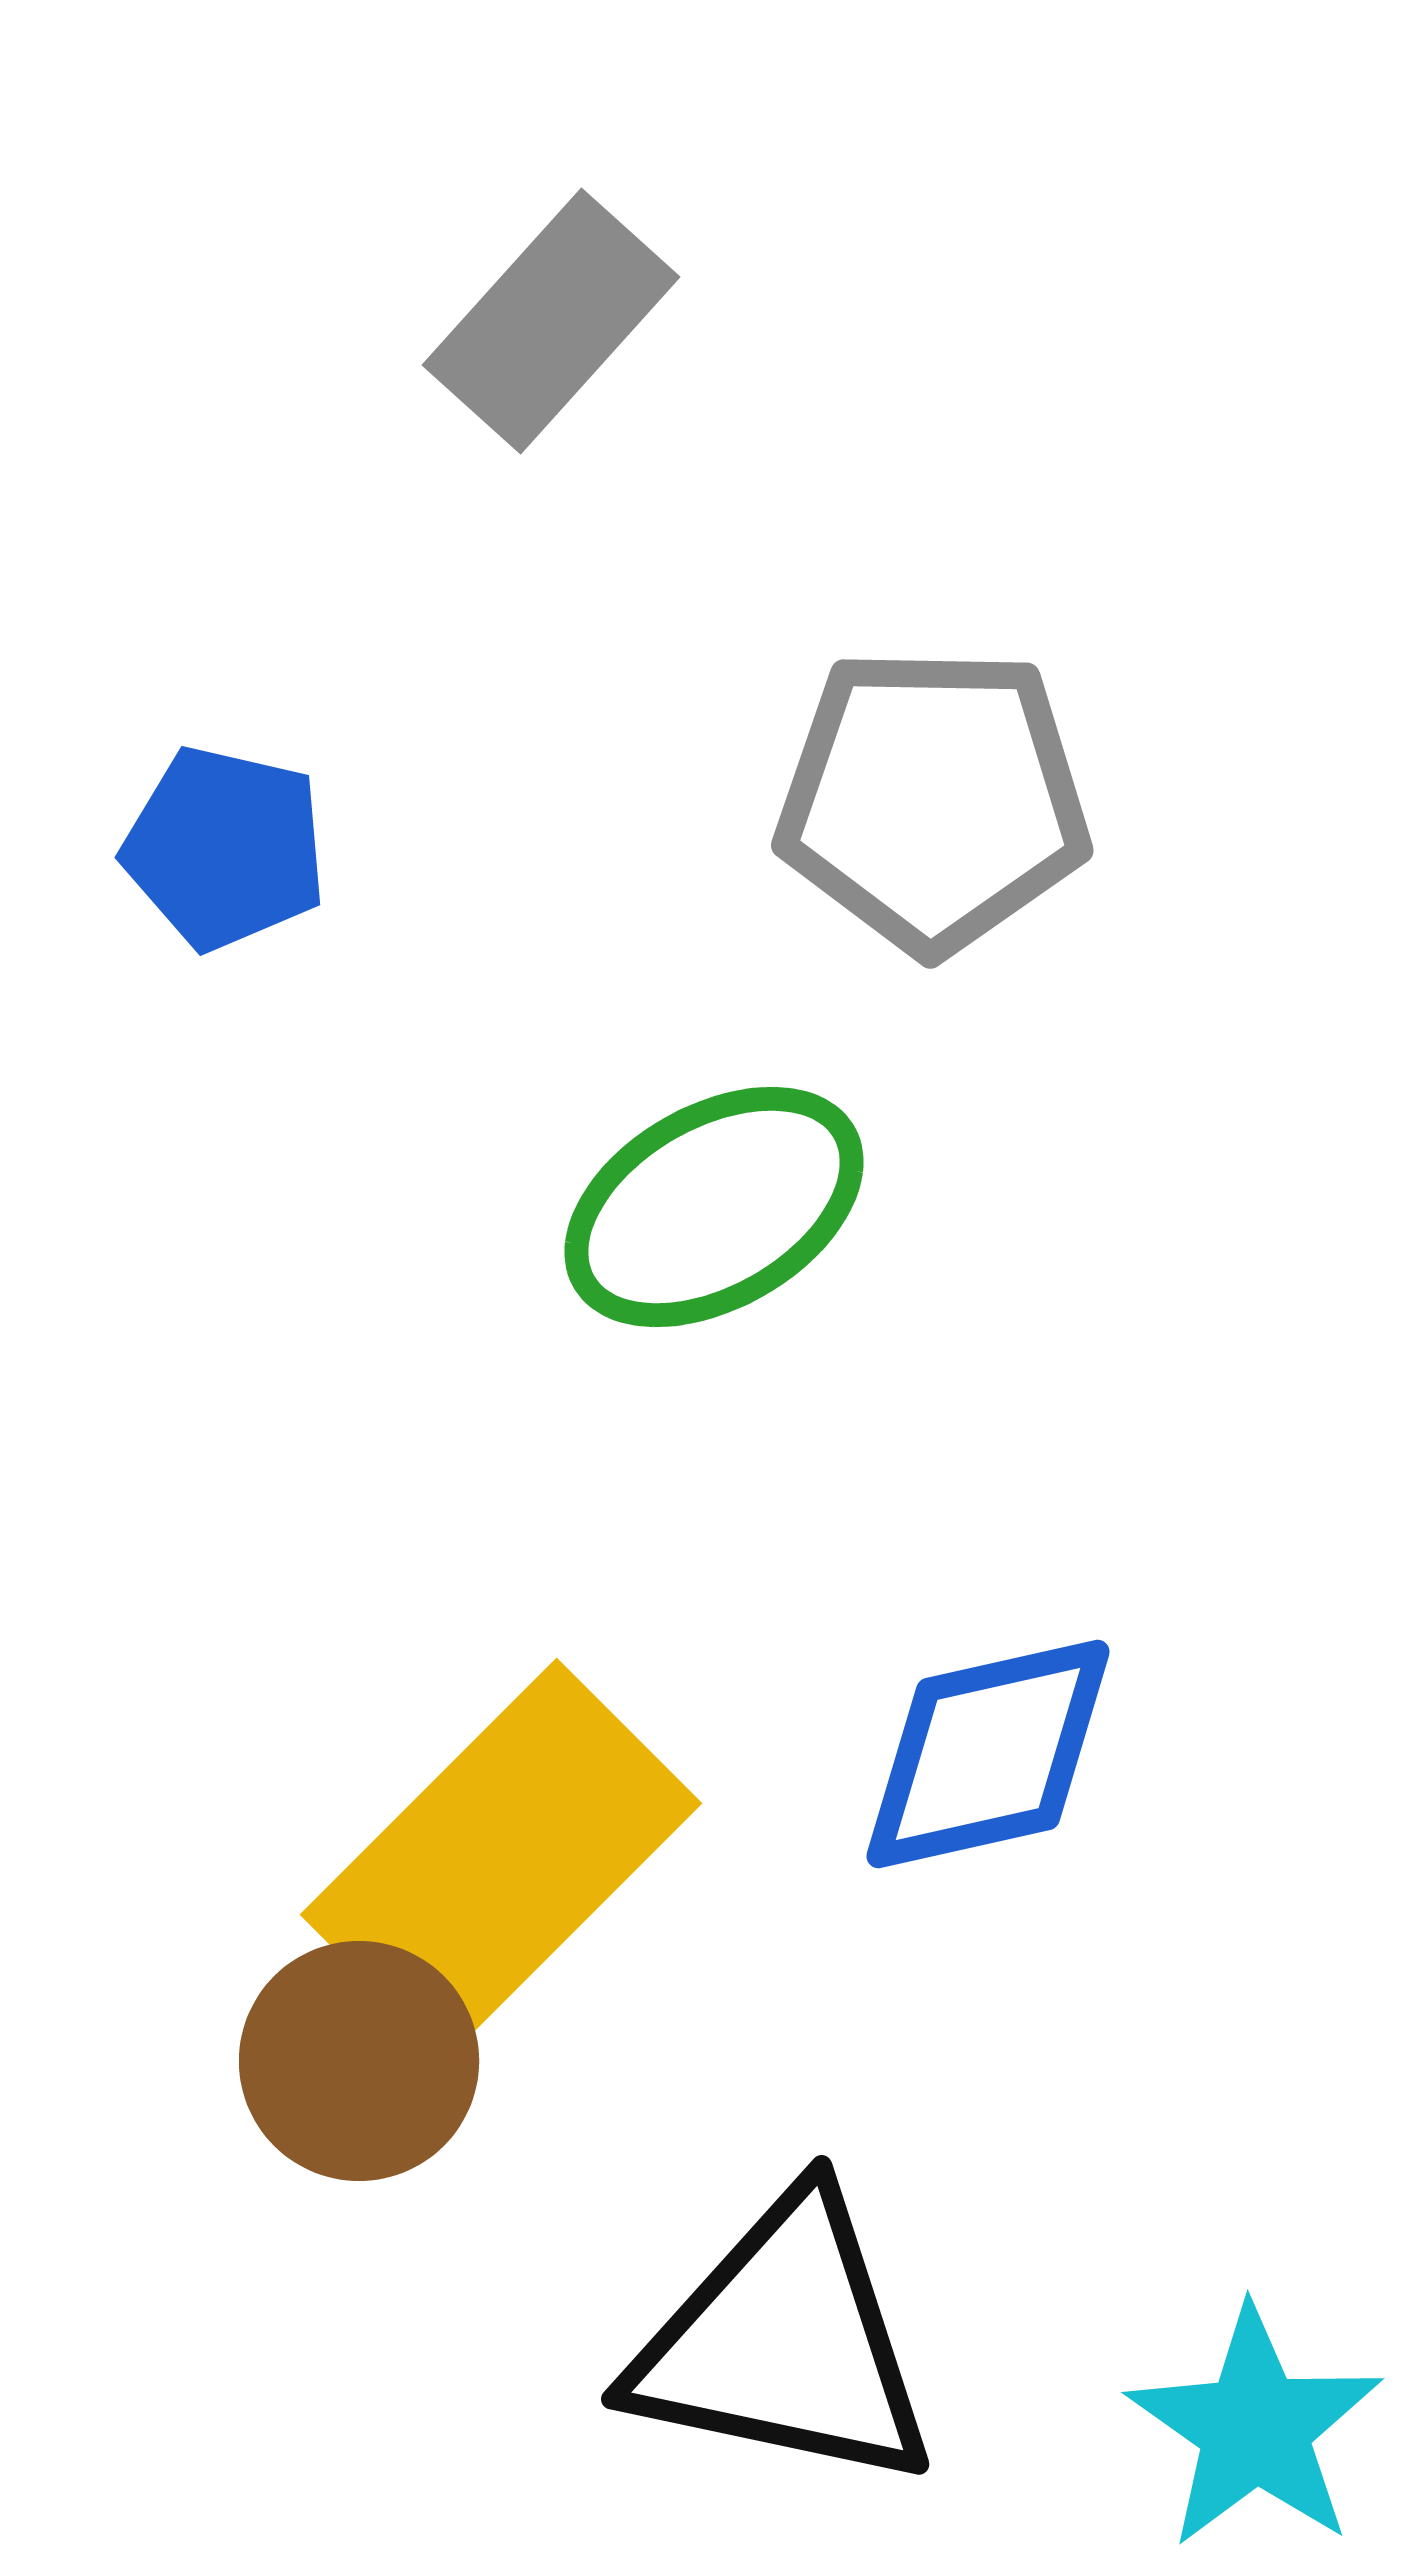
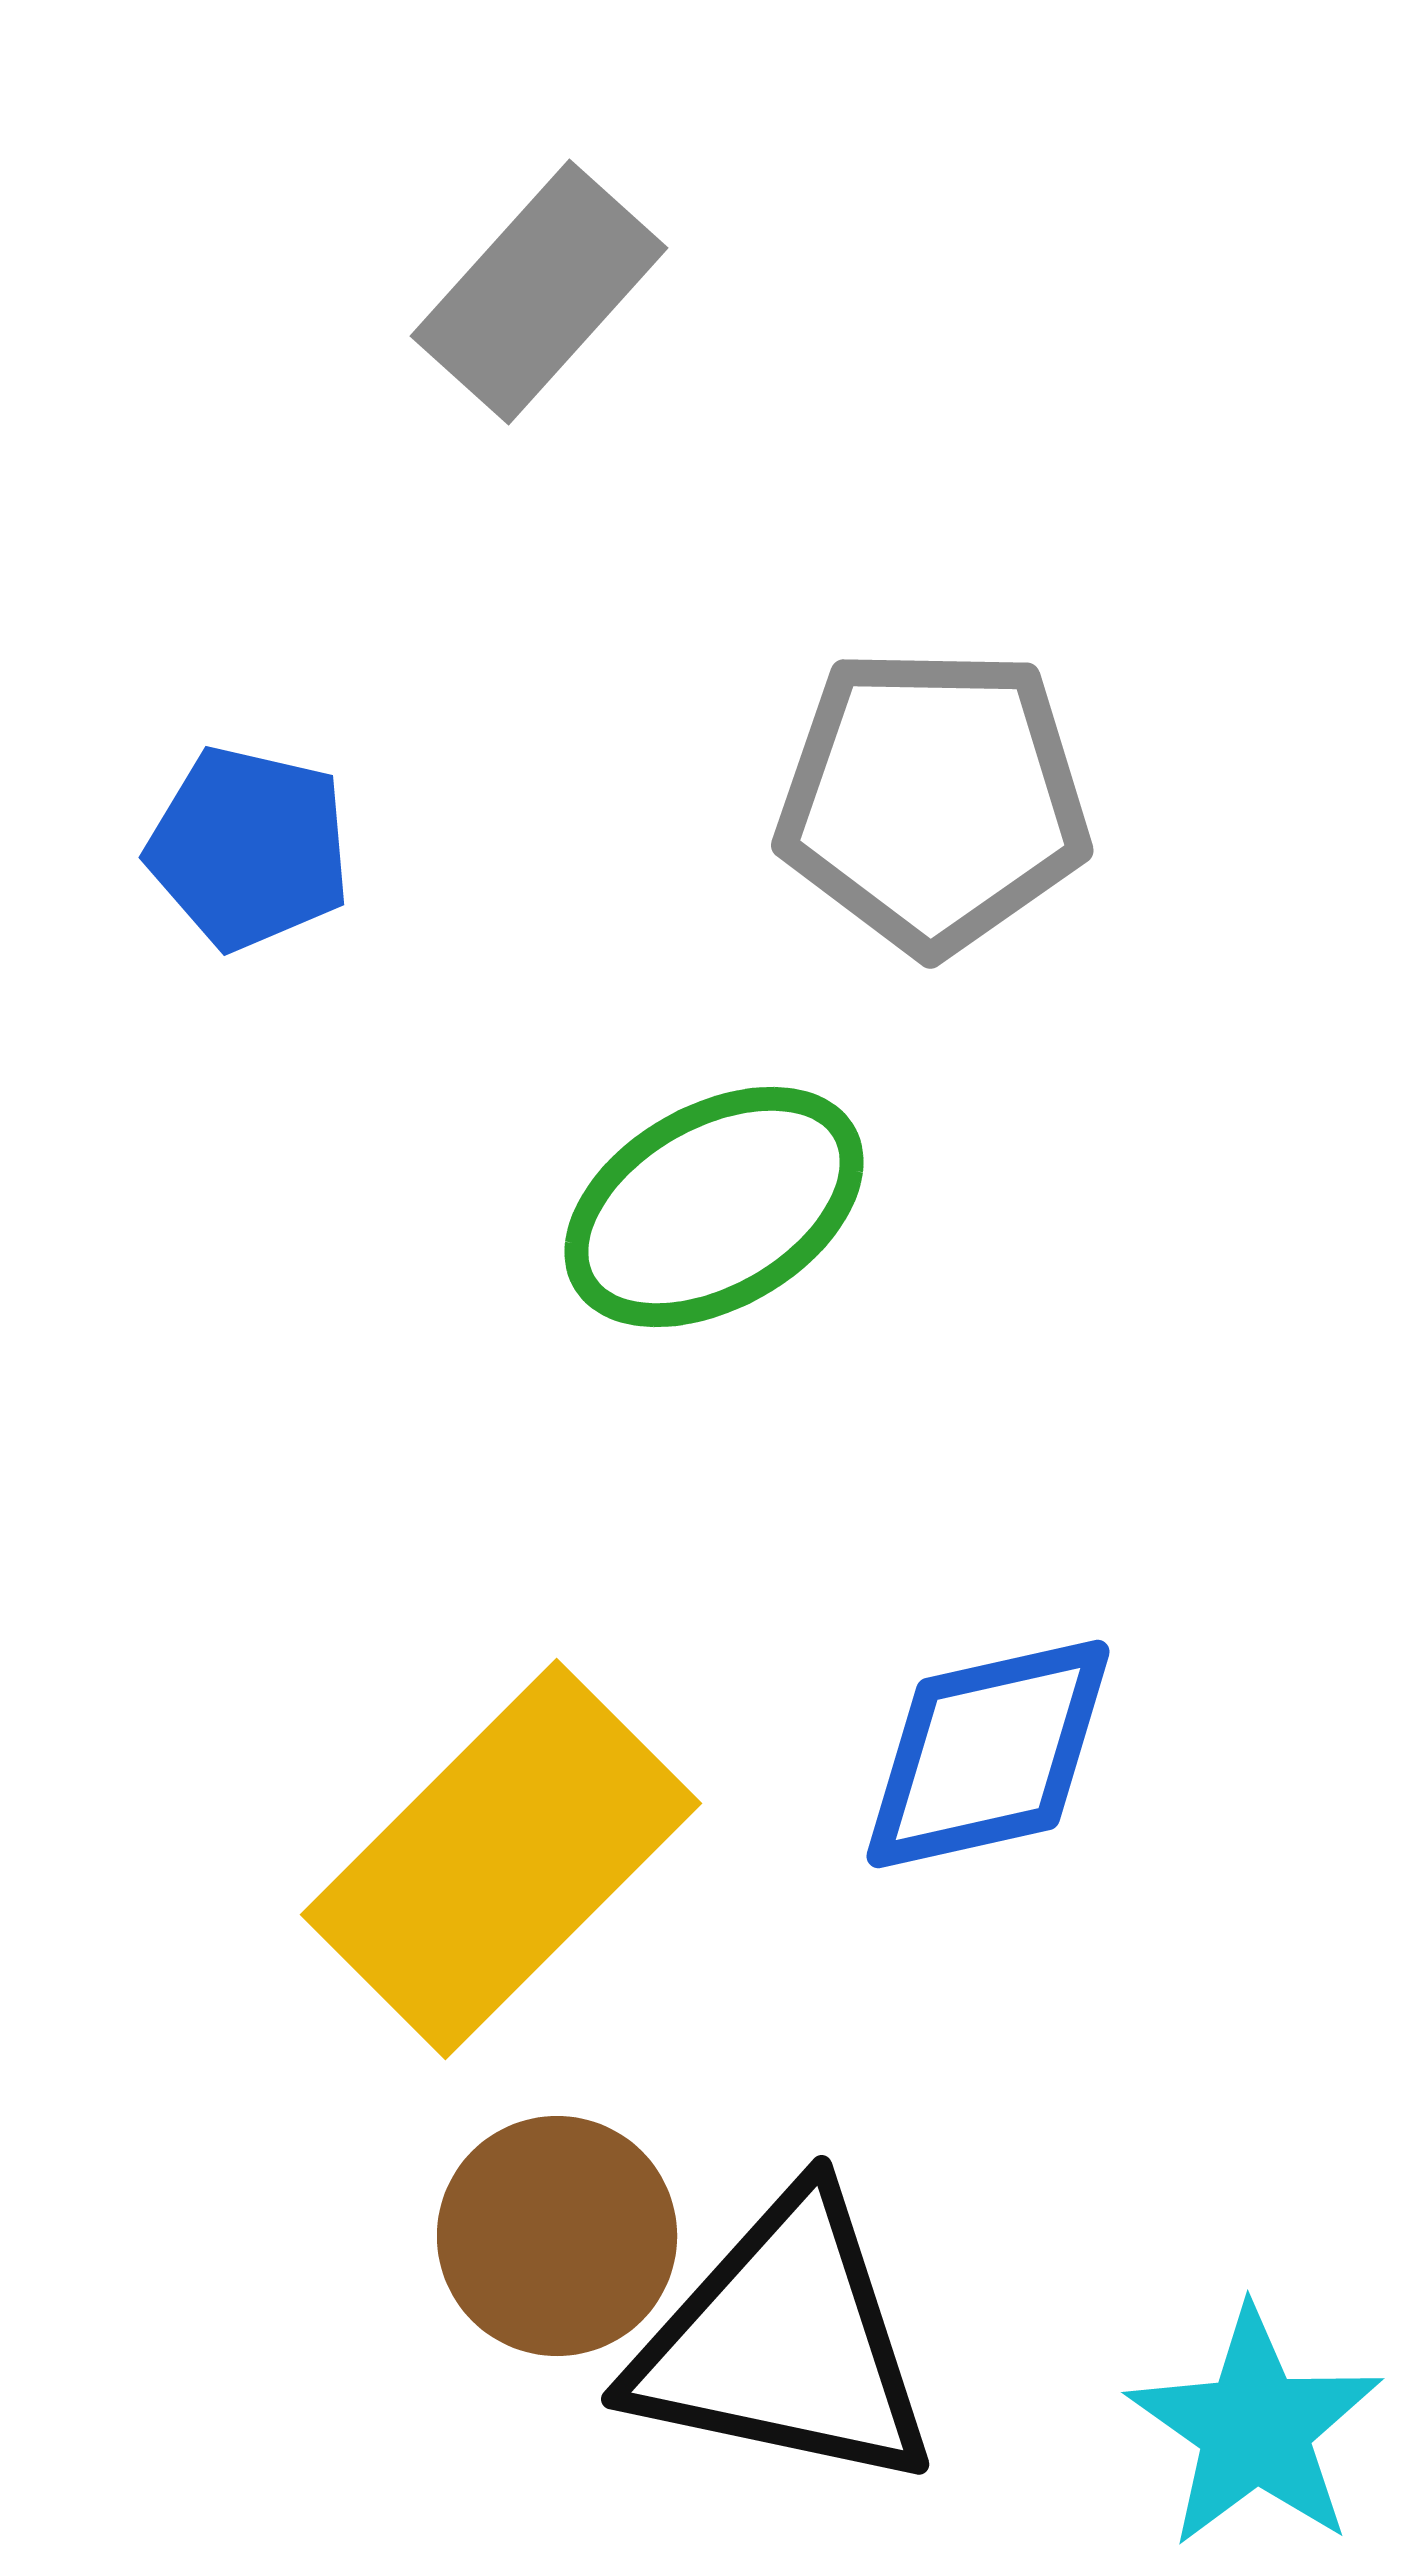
gray rectangle: moved 12 px left, 29 px up
blue pentagon: moved 24 px right
brown circle: moved 198 px right, 175 px down
